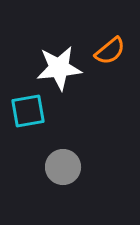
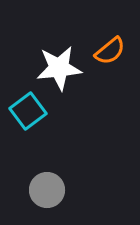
cyan square: rotated 27 degrees counterclockwise
gray circle: moved 16 px left, 23 px down
